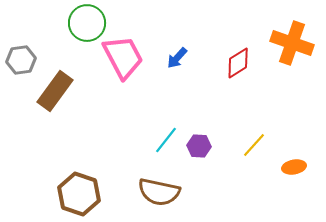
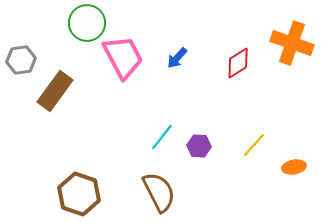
cyan line: moved 4 px left, 3 px up
brown semicircle: rotated 129 degrees counterclockwise
